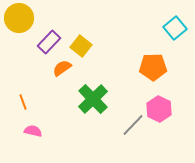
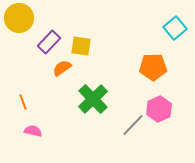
yellow square: rotated 30 degrees counterclockwise
pink hexagon: rotated 10 degrees clockwise
